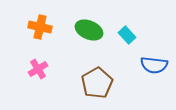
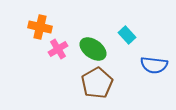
green ellipse: moved 4 px right, 19 px down; rotated 12 degrees clockwise
pink cross: moved 20 px right, 20 px up
